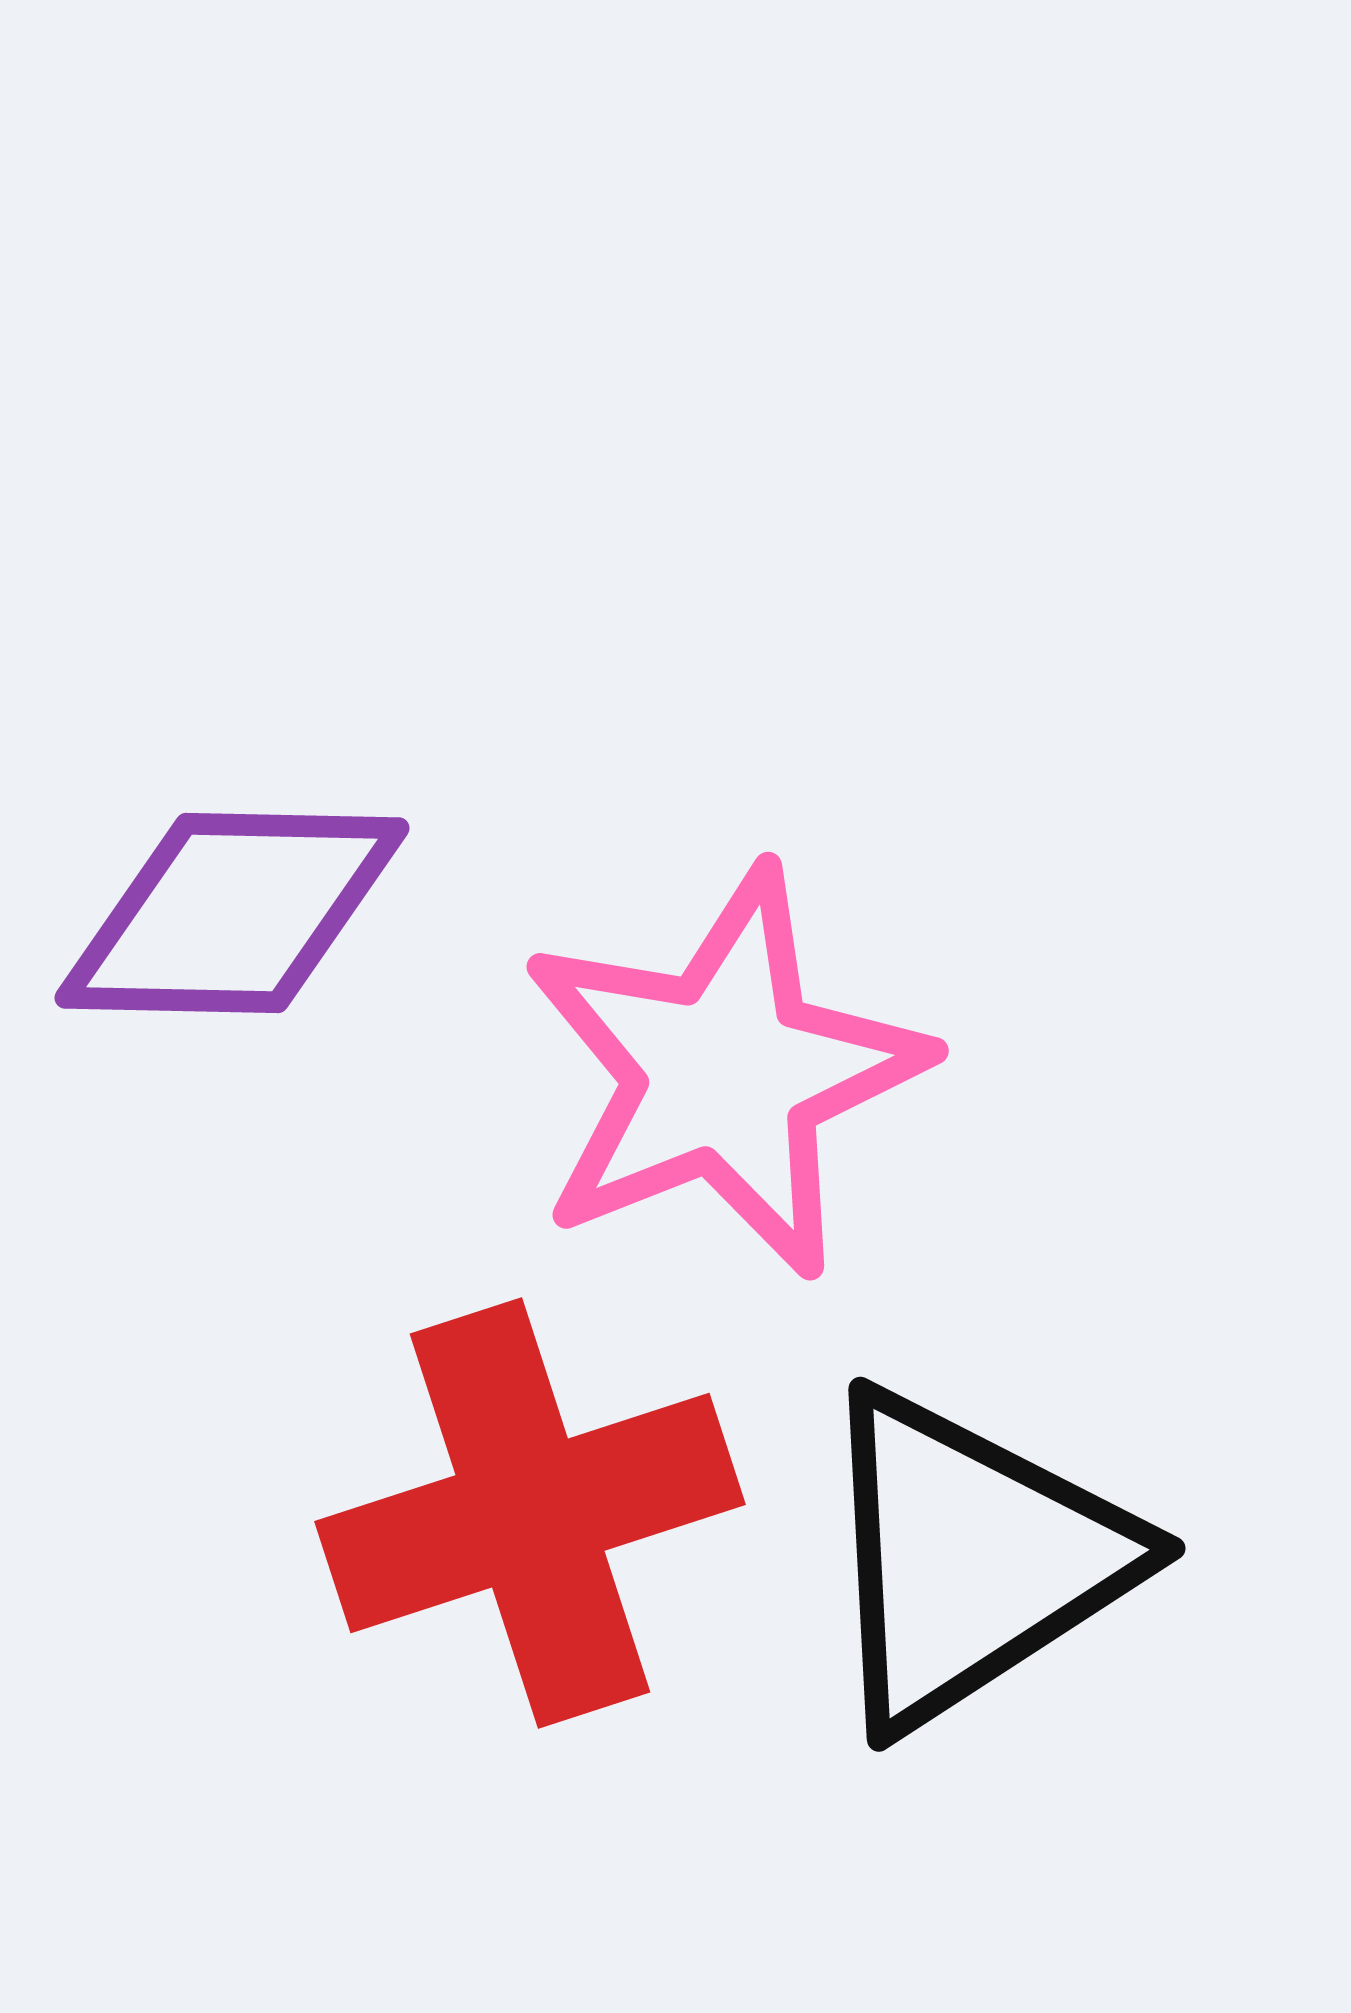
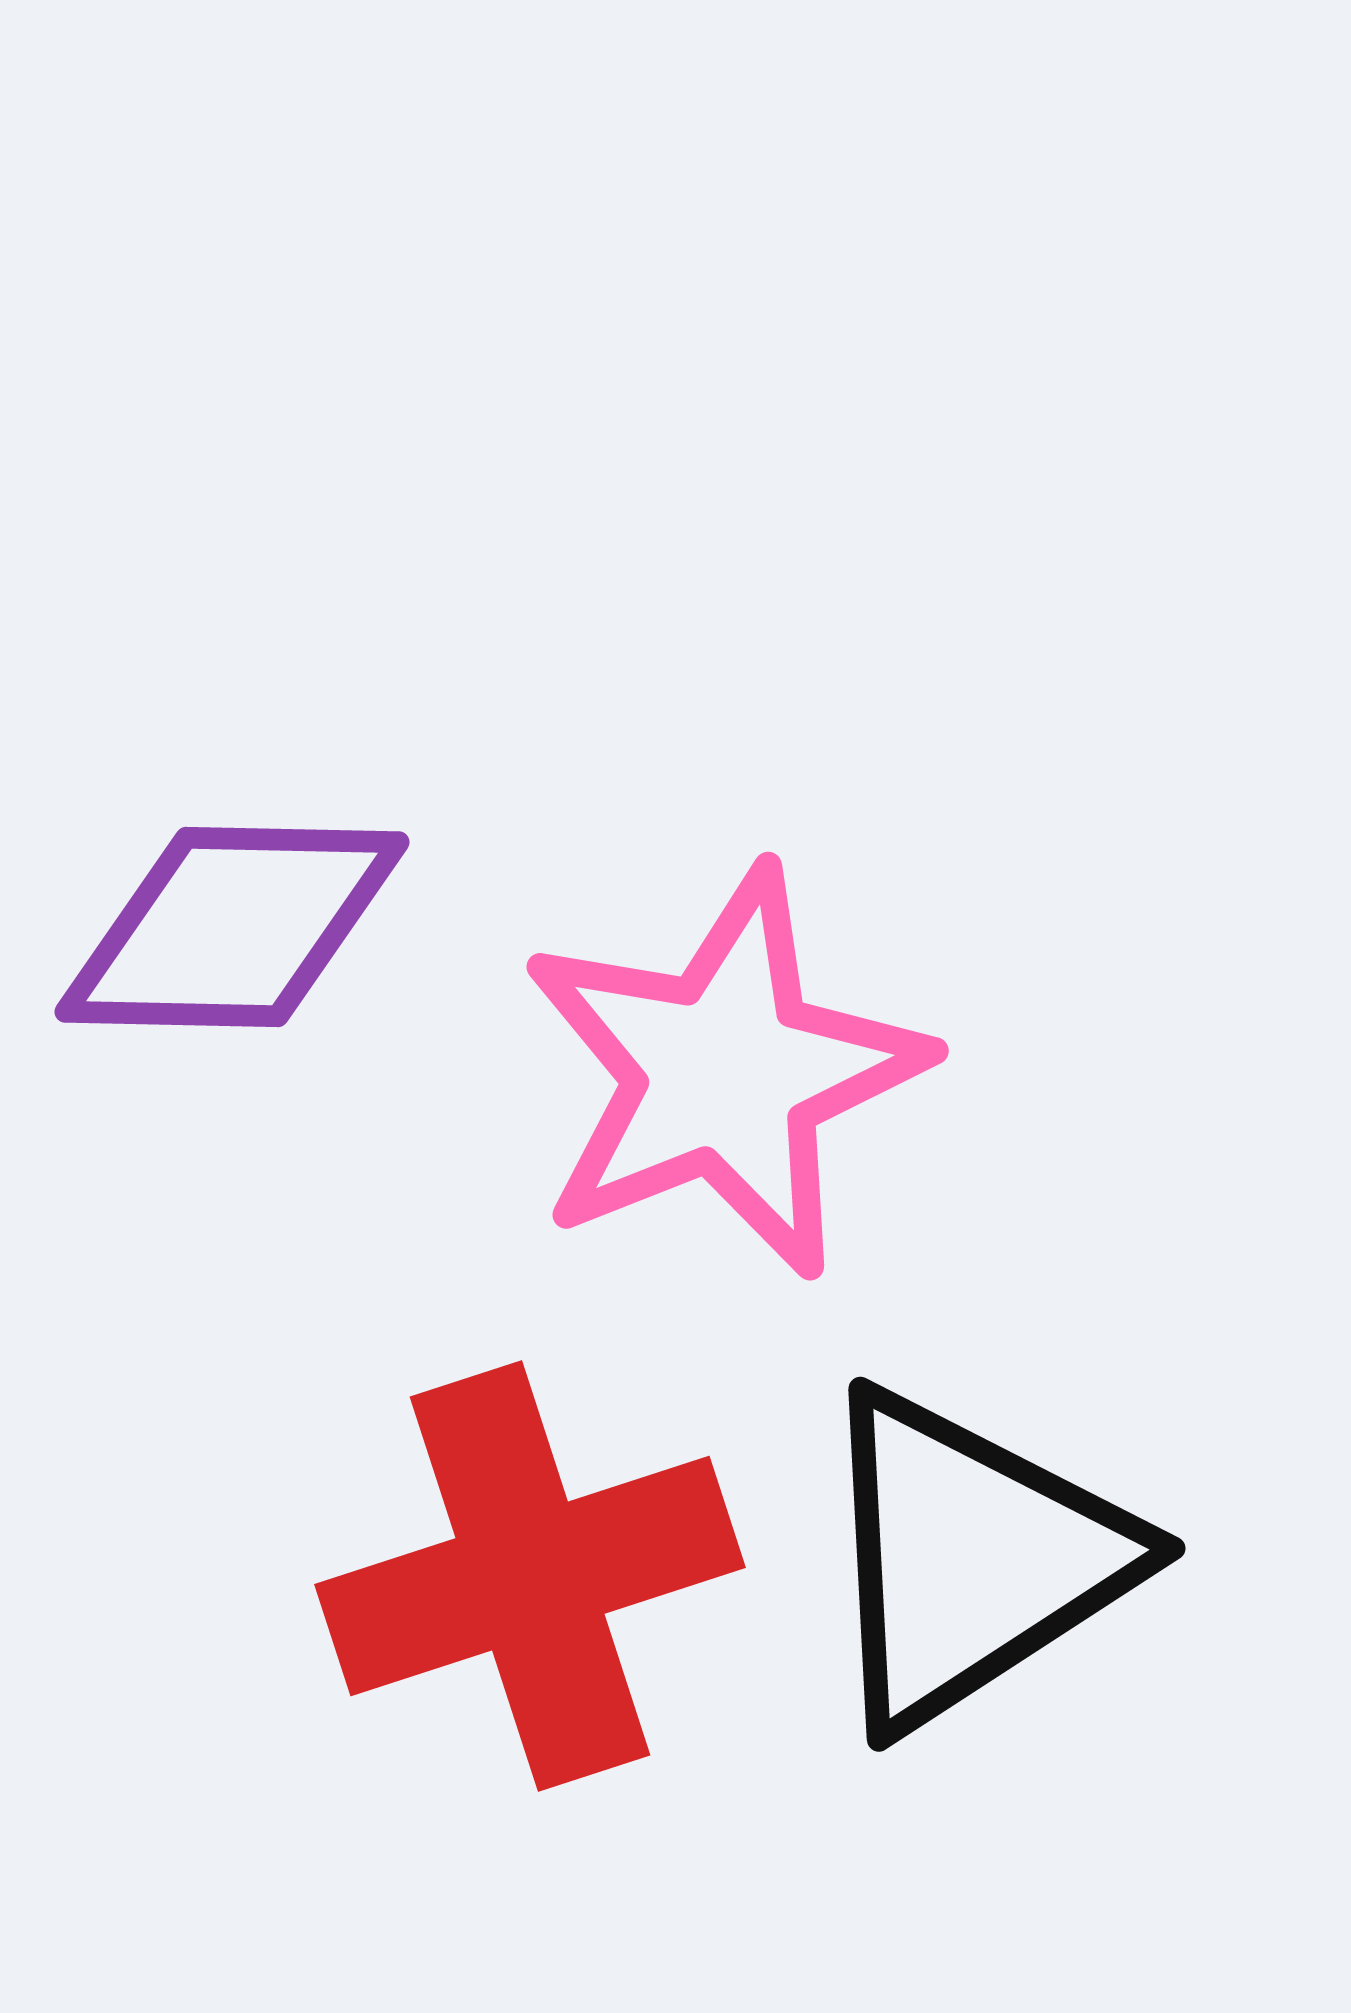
purple diamond: moved 14 px down
red cross: moved 63 px down
